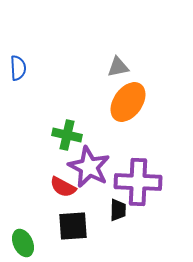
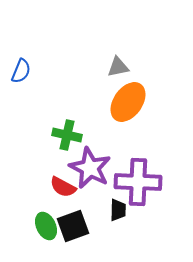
blue semicircle: moved 3 px right, 3 px down; rotated 25 degrees clockwise
purple star: moved 1 px right, 1 px down
black square: rotated 16 degrees counterclockwise
green ellipse: moved 23 px right, 17 px up
